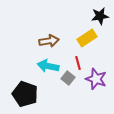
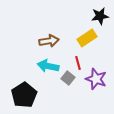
black pentagon: moved 1 px left, 1 px down; rotated 20 degrees clockwise
